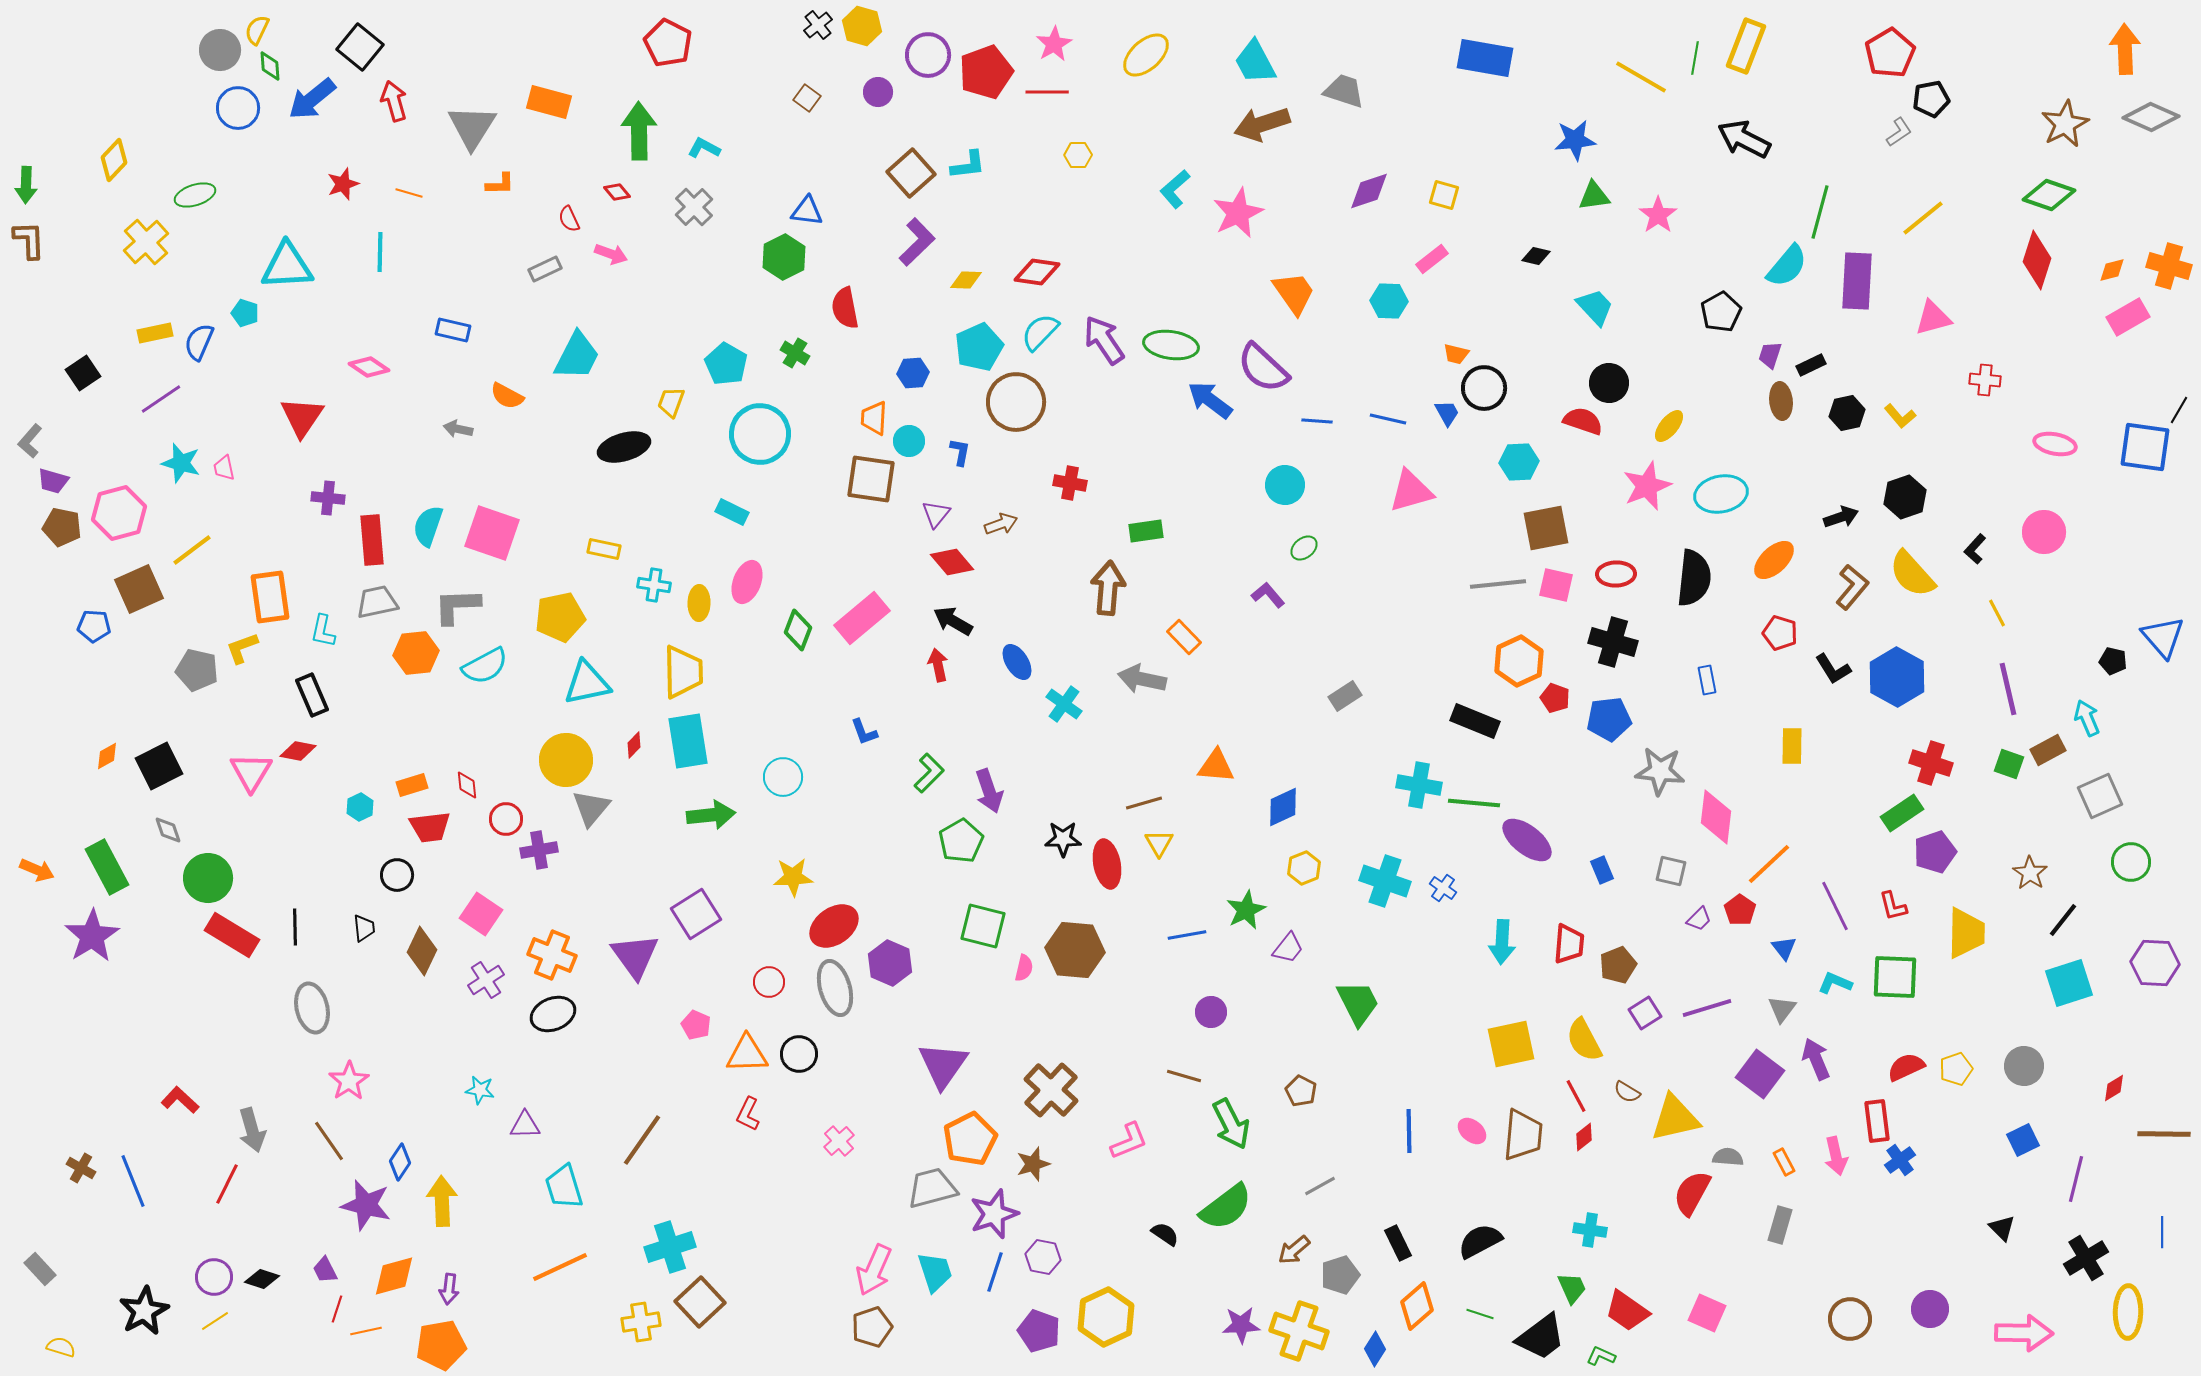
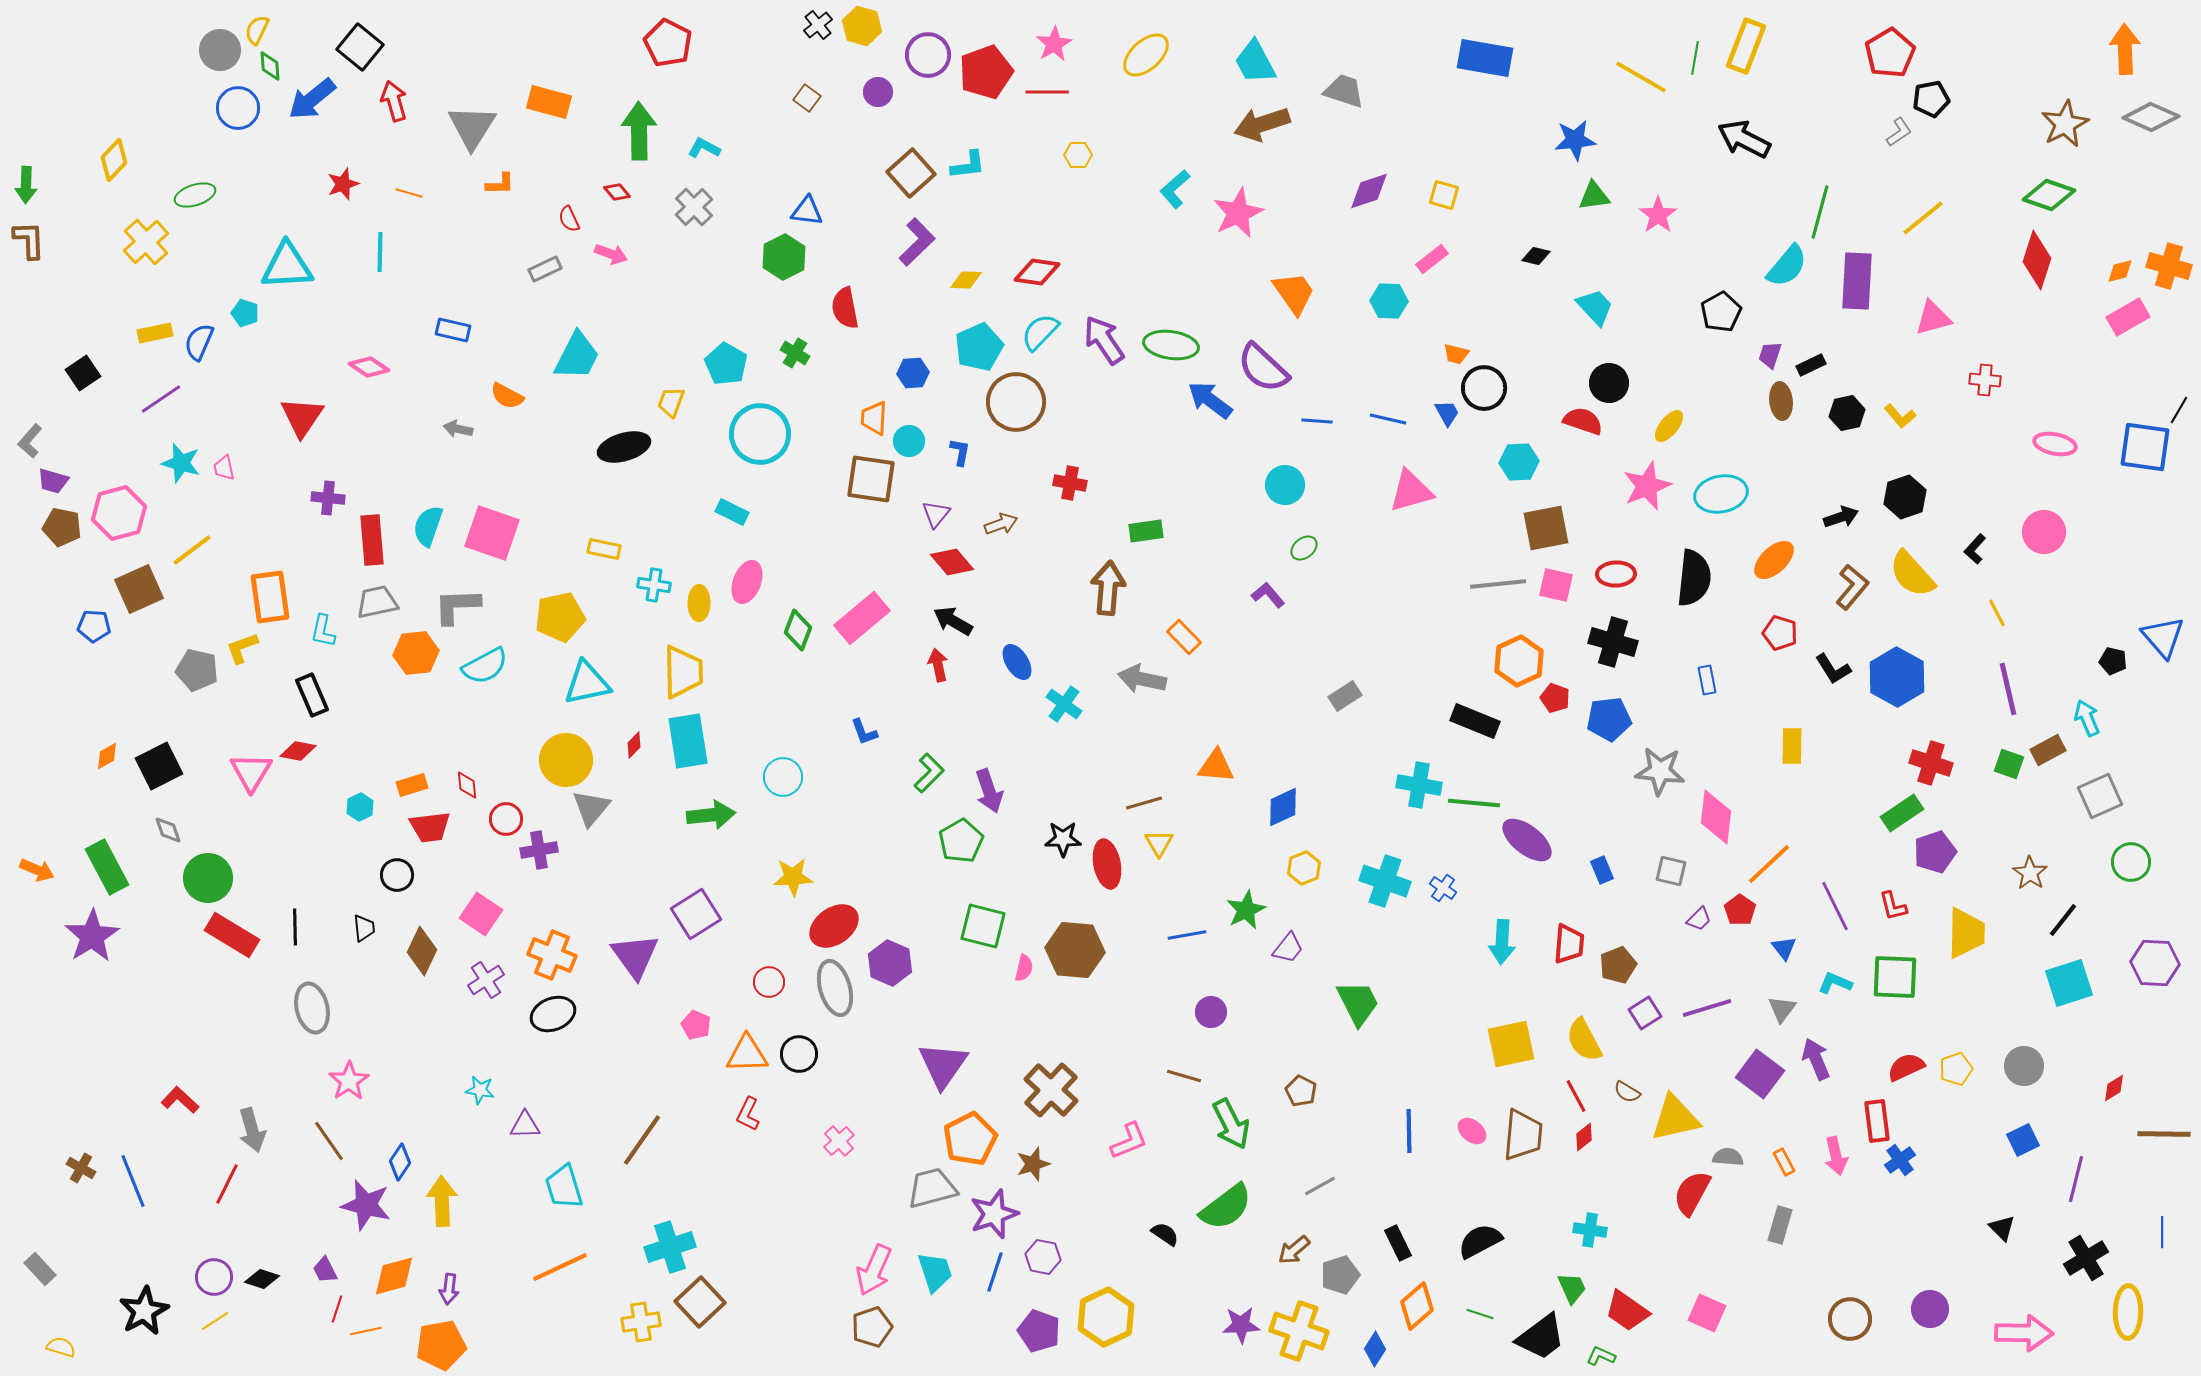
orange diamond at (2112, 270): moved 8 px right, 1 px down
